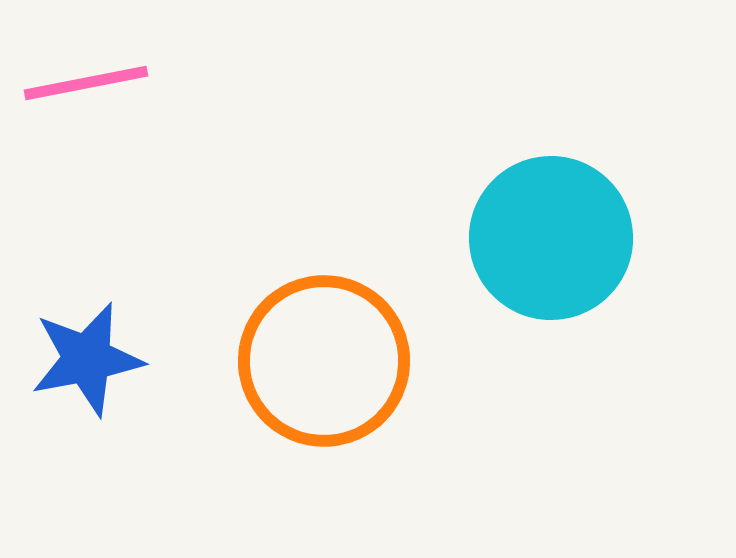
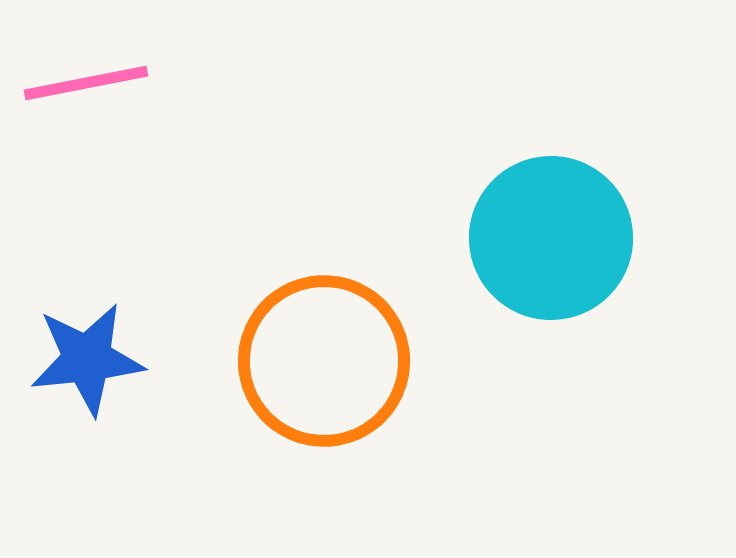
blue star: rotated 5 degrees clockwise
